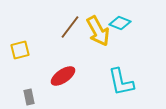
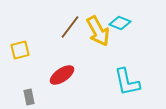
red ellipse: moved 1 px left, 1 px up
cyan L-shape: moved 6 px right
